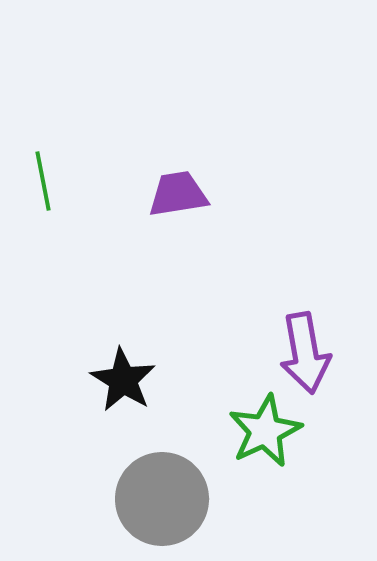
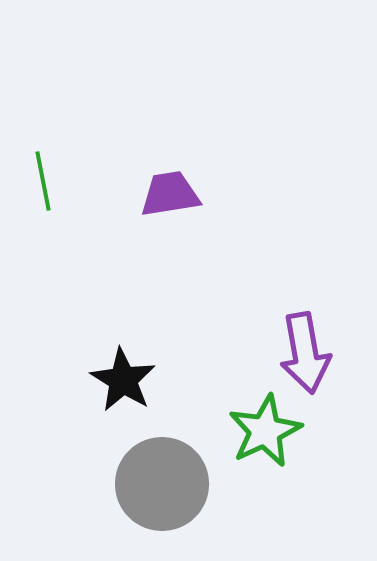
purple trapezoid: moved 8 px left
gray circle: moved 15 px up
